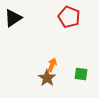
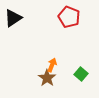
green square: rotated 32 degrees clockwise
